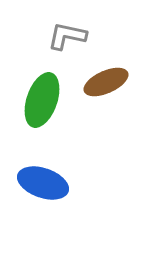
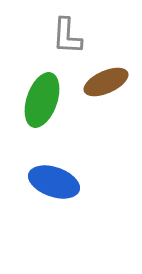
gray L-shape: rotated 99 degrees counterclockwise
blue ellipse: moved 11 px right, 1 px up
